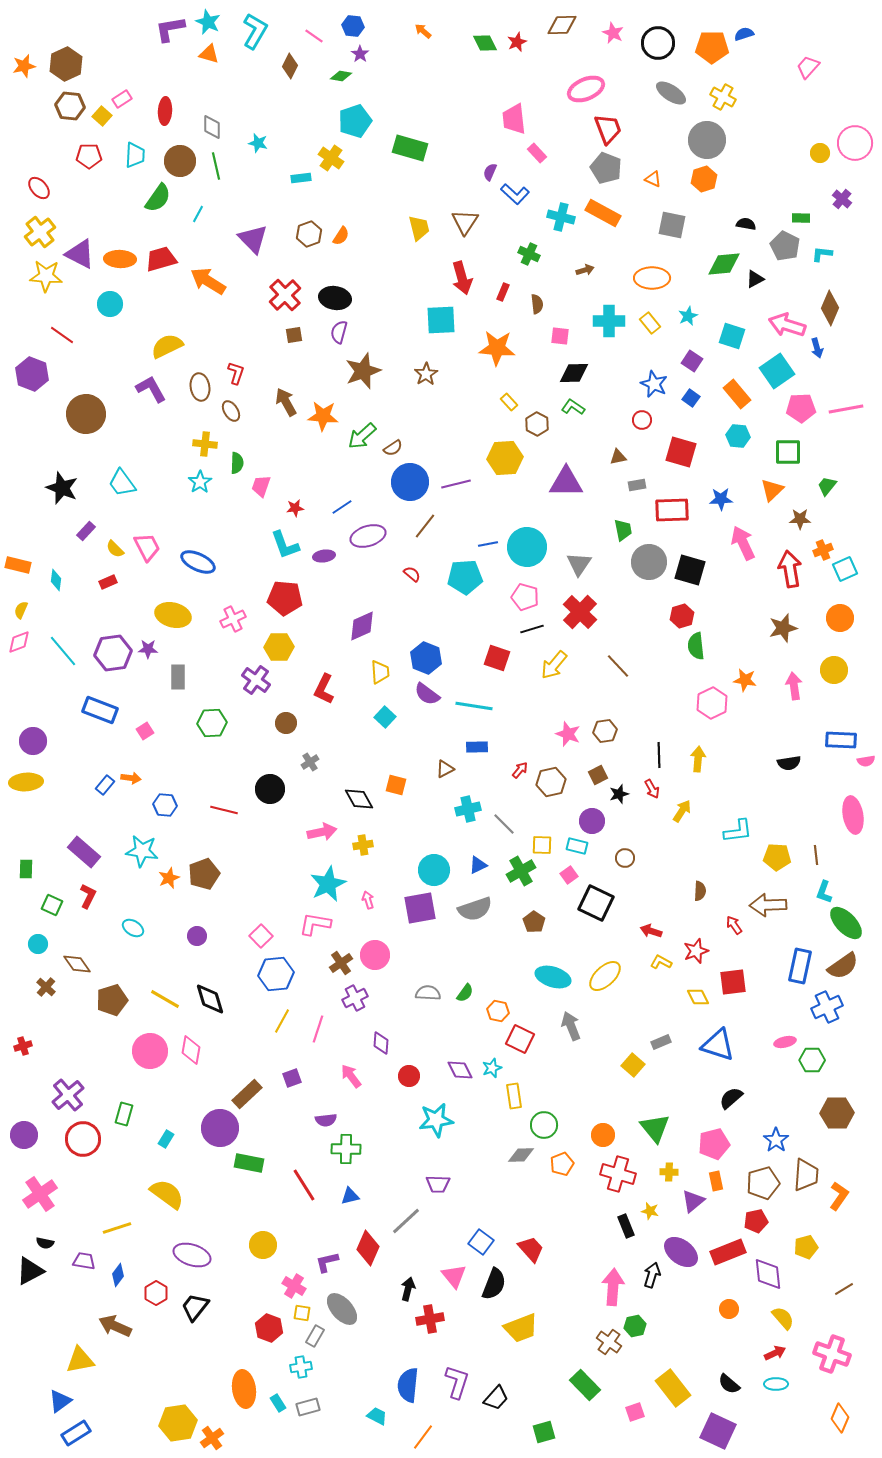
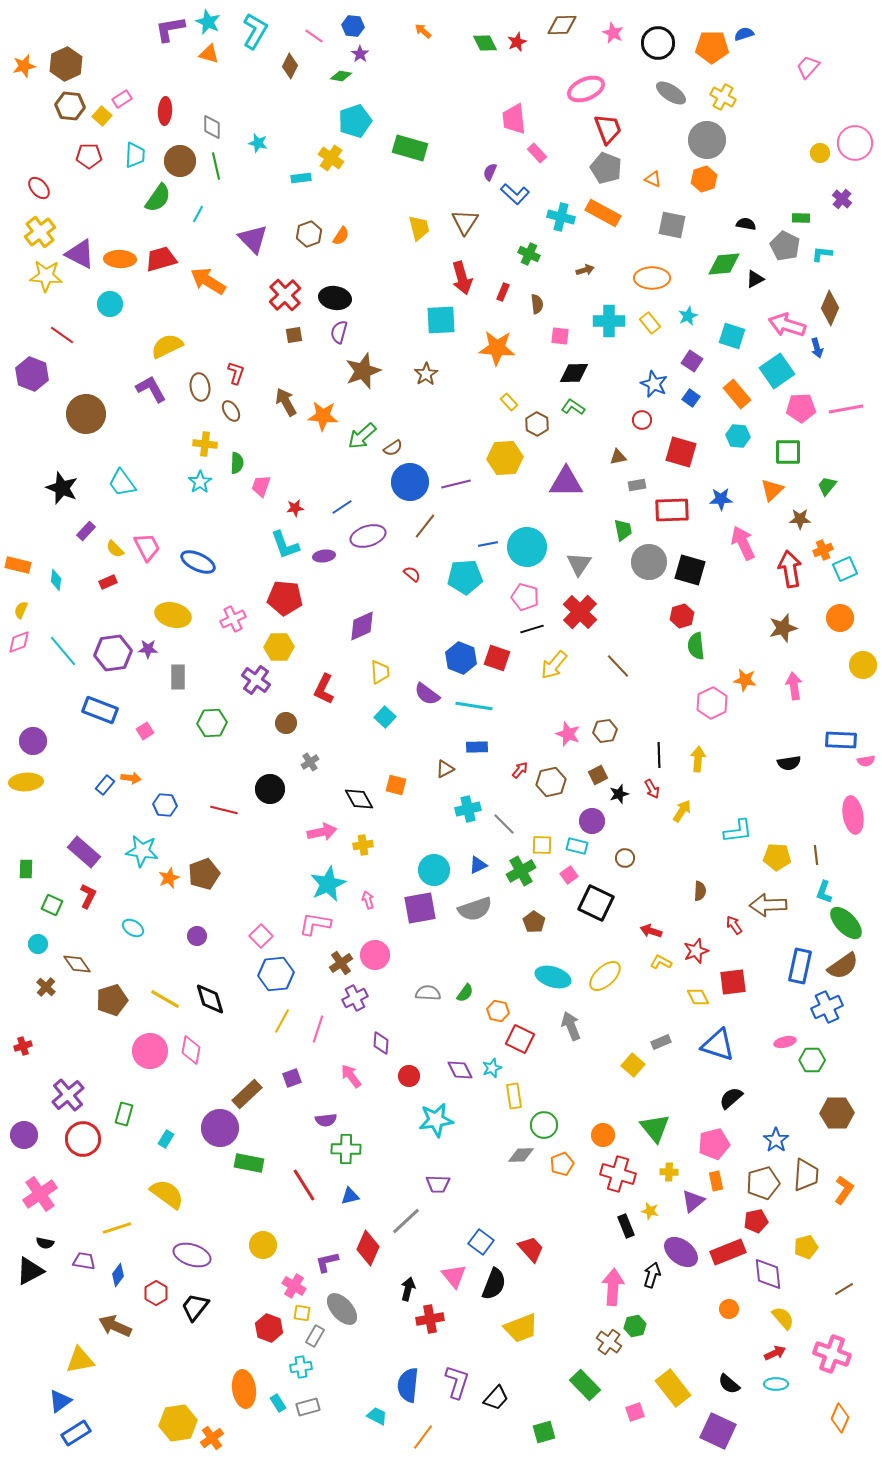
blue hexagon at (426, 658): moved 35 px right
yellow circle at (834, 670): moved 29 px right, 5 px up
orange L-shape at (839, 1196): moved 5 px right, 6 px up
